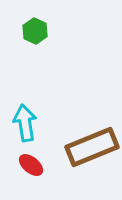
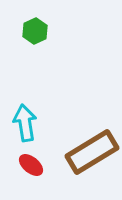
green hexagon: rotated 10 degrees clockwise
brown rectangle: moved 5 px down; rotated 9 degrees counterclockwise
